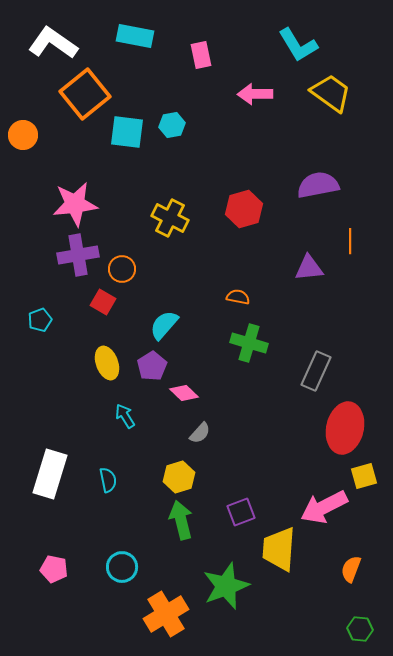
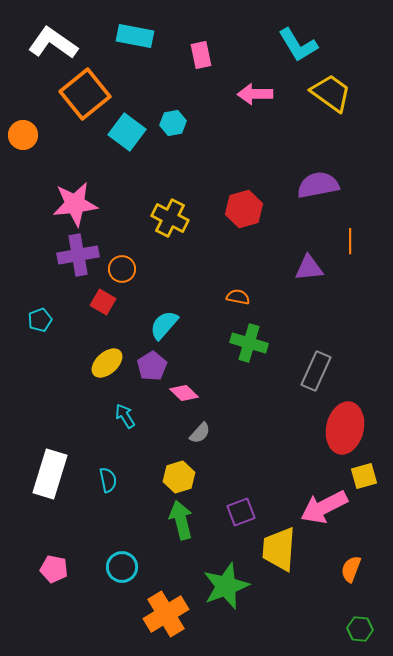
cyan hexagon at (172, 125): moved 1 px right, 2 px up
cyan square at (127, 132): rotated 30 degrees clockwise
yellow ellipse at (107, 363): rotated 68 degrees clockwise
